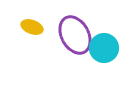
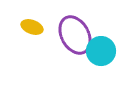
cyan circle: moved 3 px left, 3 px down
